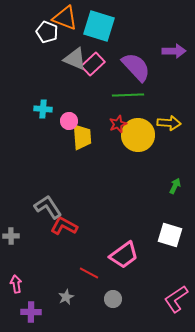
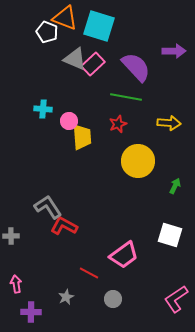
green line: moved 2 px left, 2 px down; rotated 12 degrees clockwise
yellow circle: moved 26 px down
